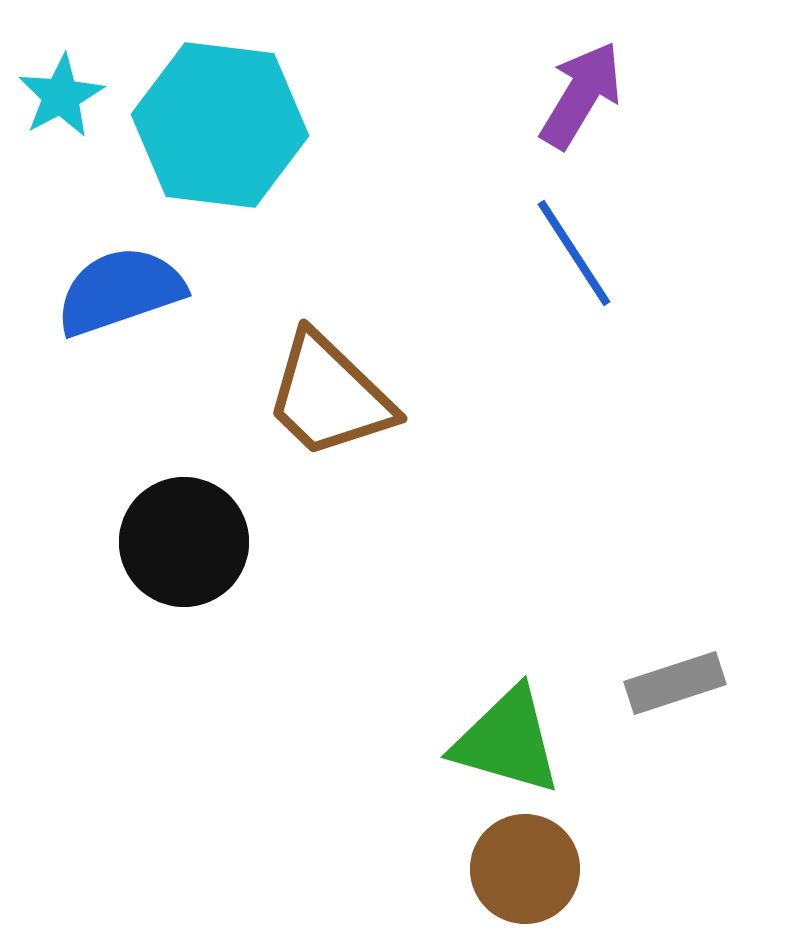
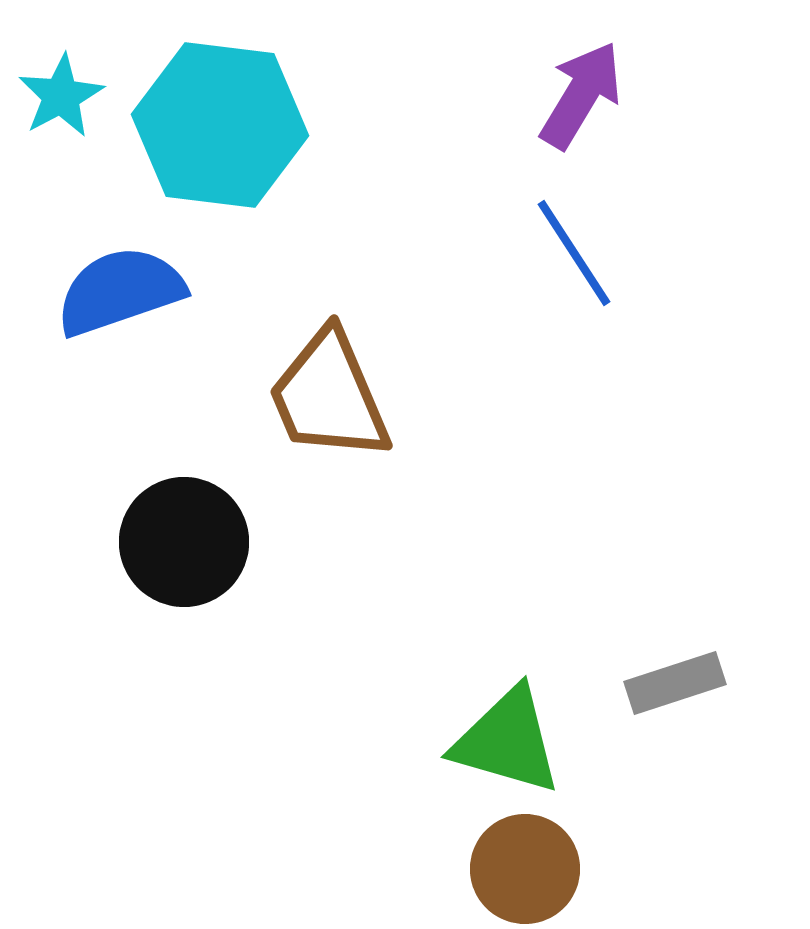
brown trapezoid: rotated 23 degrees clockwise
